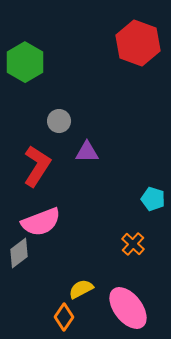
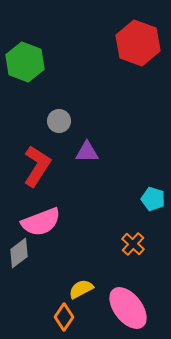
green hexagon: rotated 9 degrees counterclockwise
